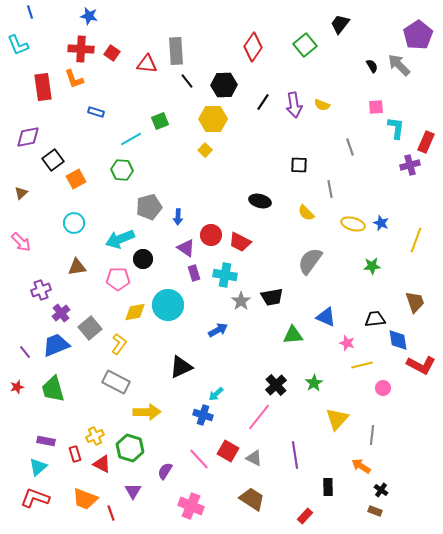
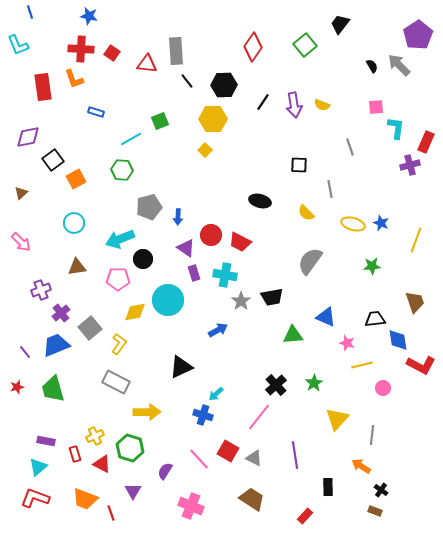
cyan circle at (168, 305): moved 5 px up
